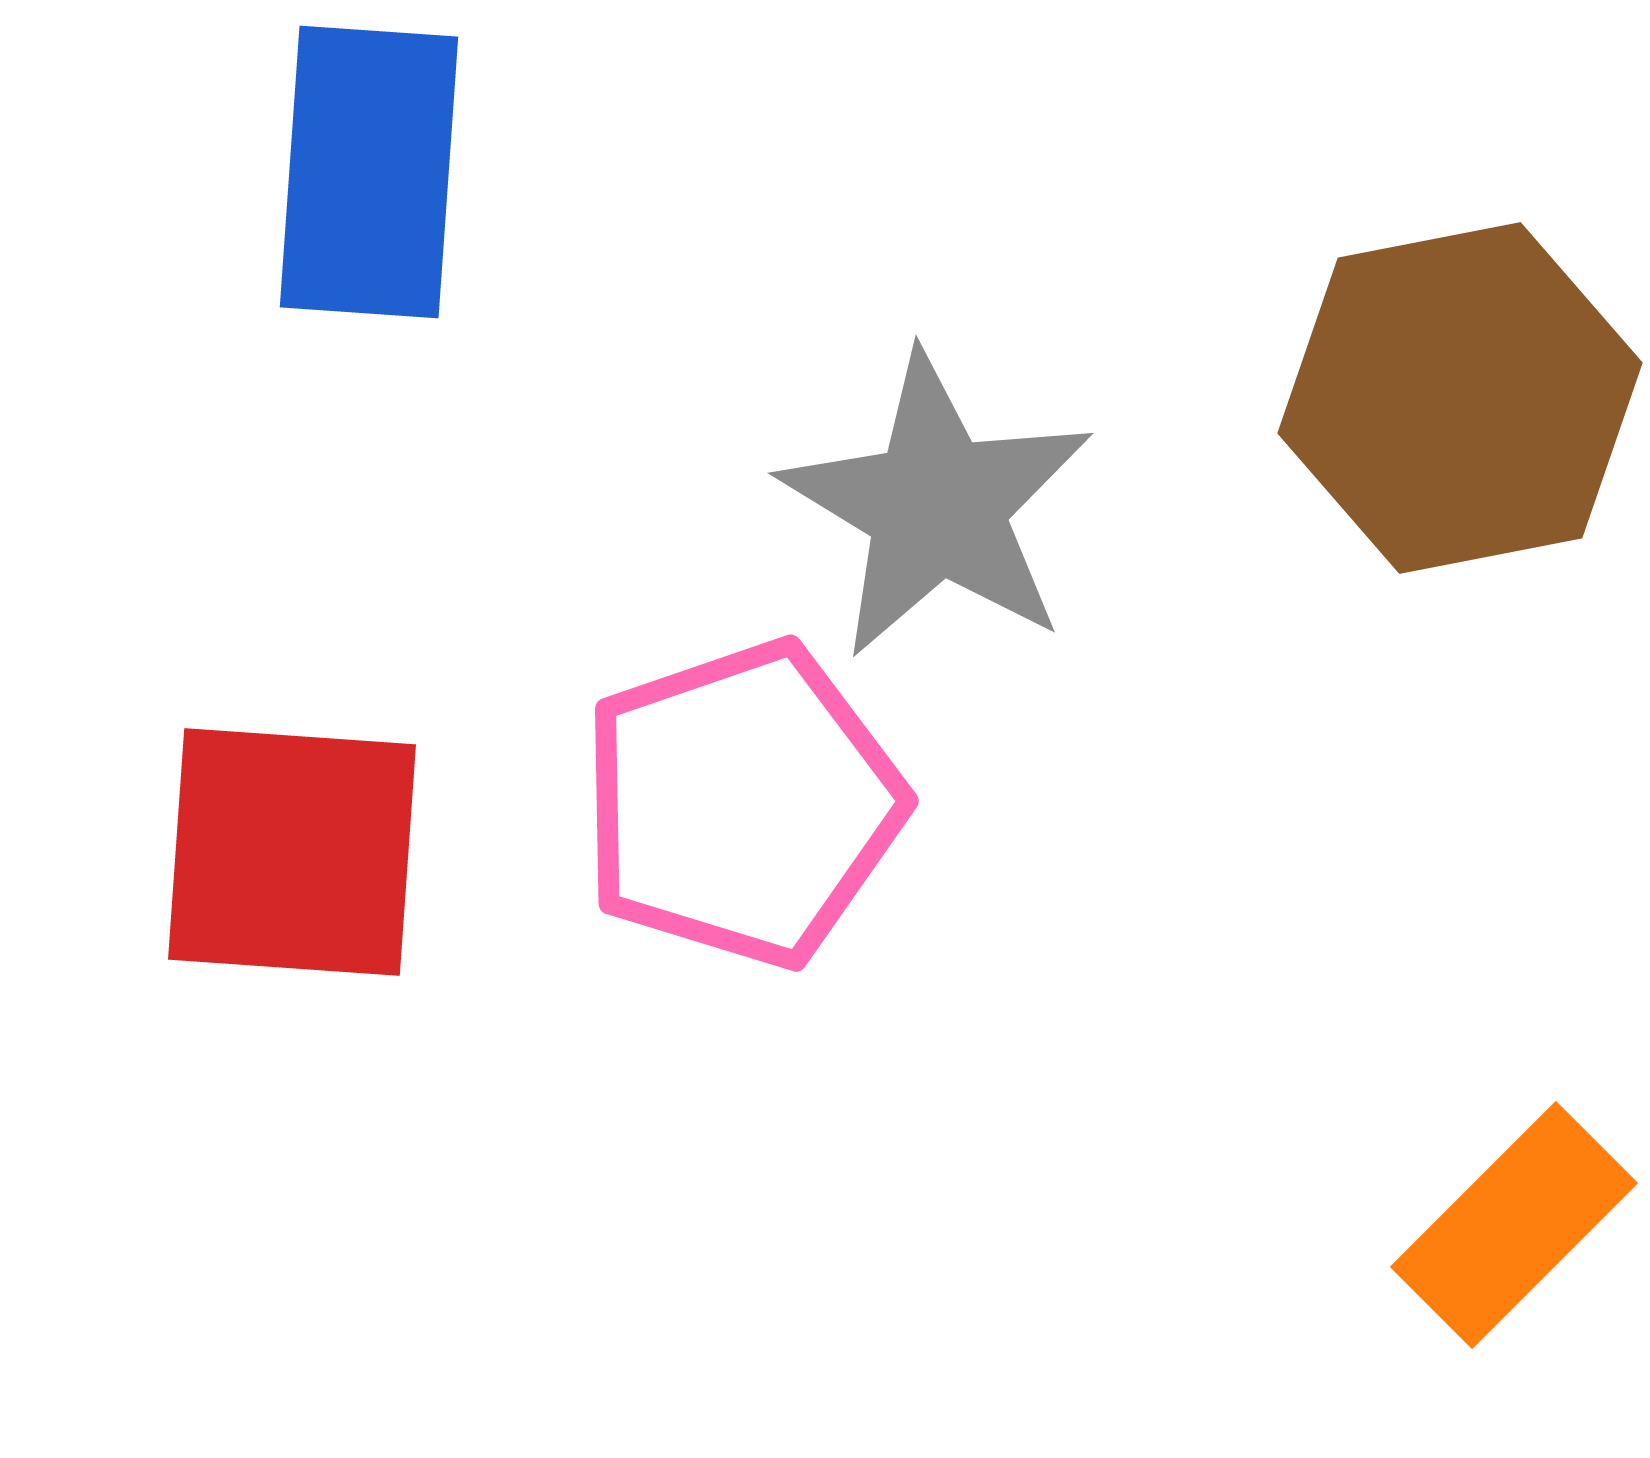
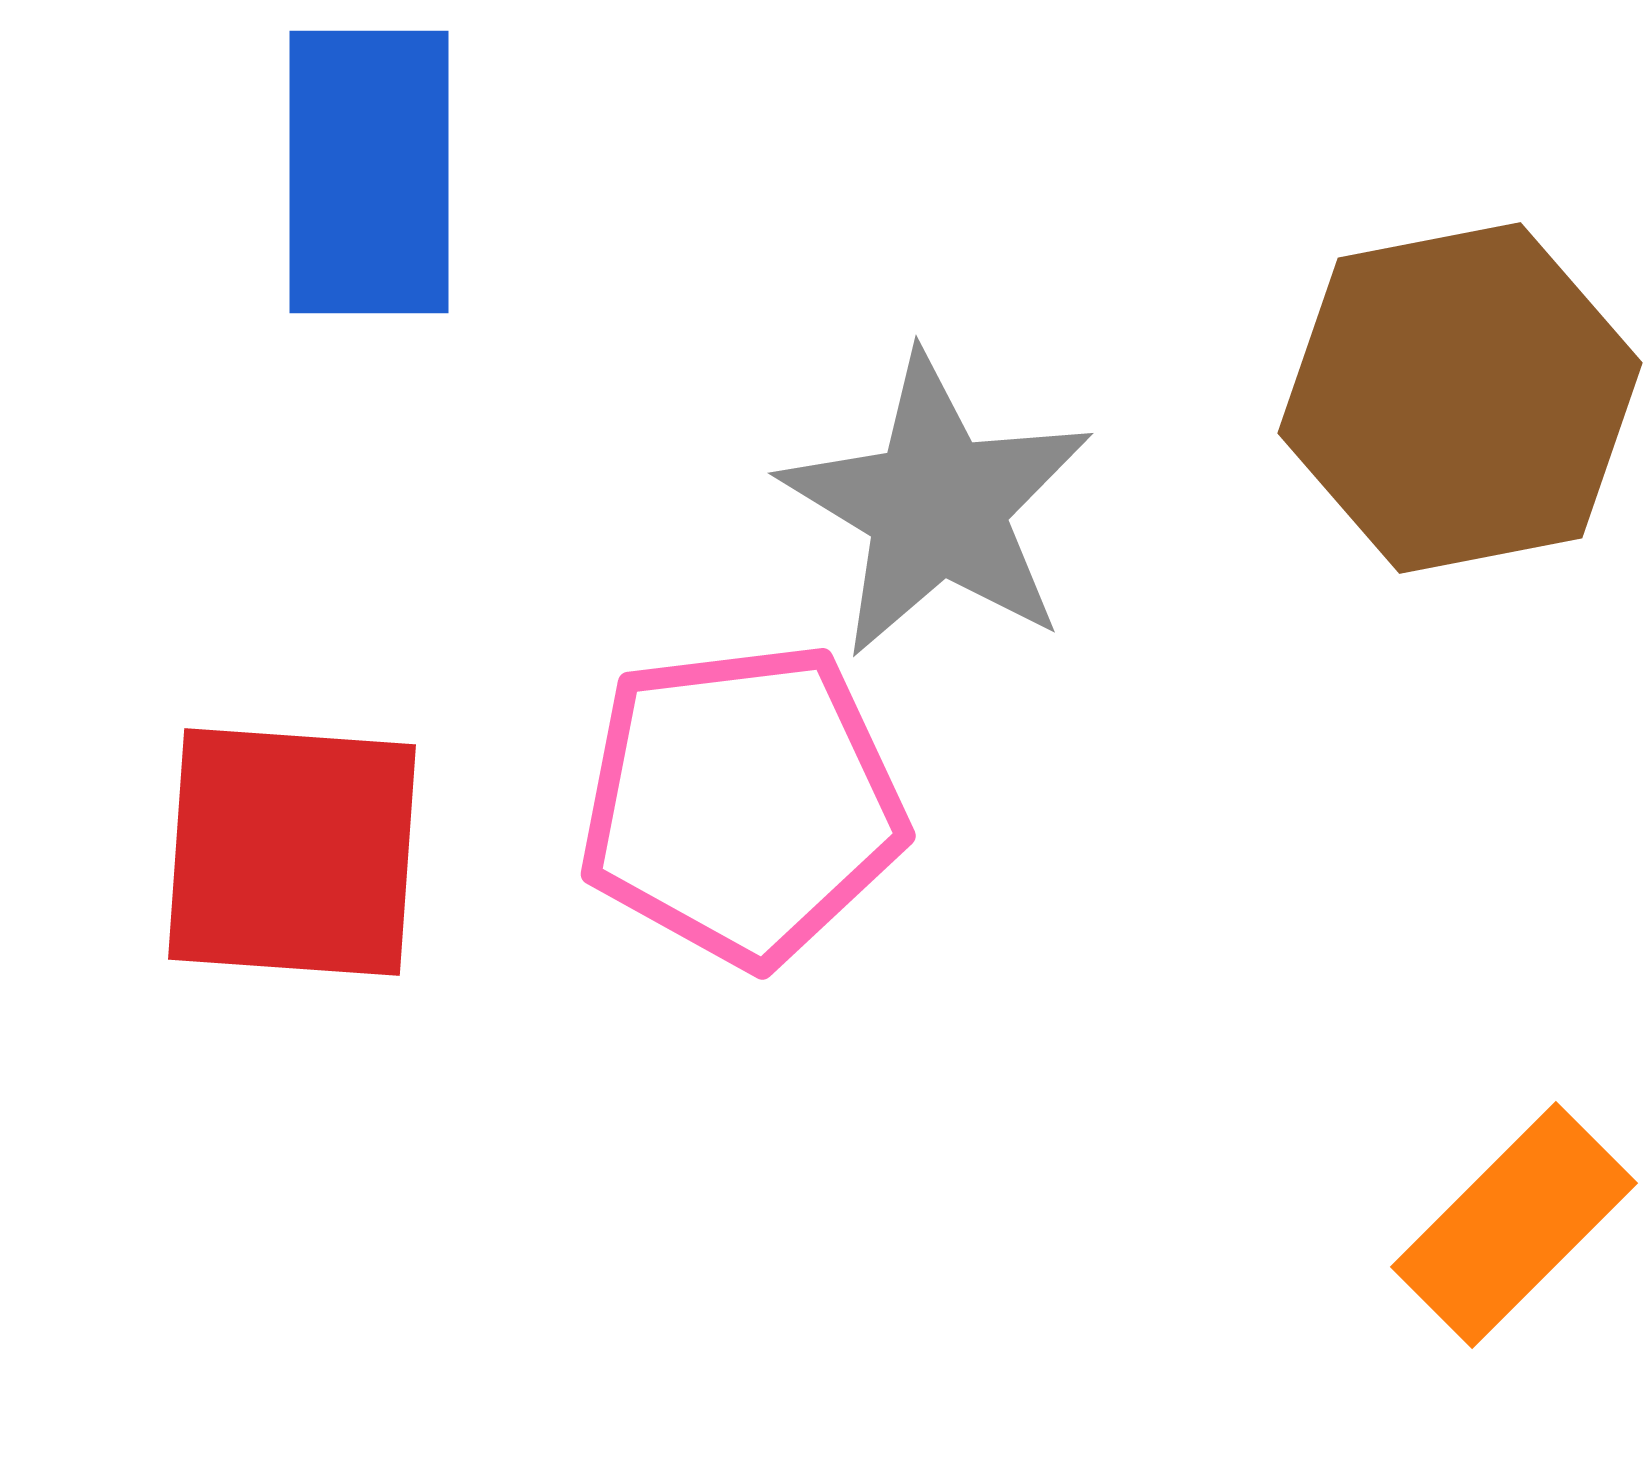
blue rectangle: rotated 4 degrees counterclockwise
pink pentagon: rotated 12 degrees clockwise
